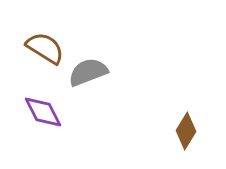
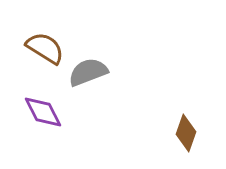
brown diamond: moved 2 px down; rotated 12 degrees counterclockwise
